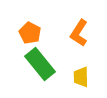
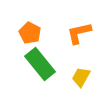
orange L-shape: rotated 44 degrees clockwise
yellow trapezoid: rotated 30 degrees clockwise
